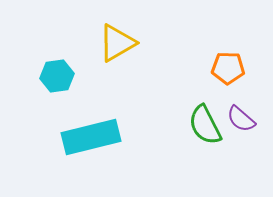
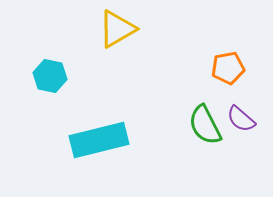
yellow triangle: moved 14 px up
orange pentagon: rotated 12 degrees counterclockwise
cyan hexagon: moved 7 px left; rotated 20 degrees clockwise
cyan rectangle: moved 8 px right, 3 px down
